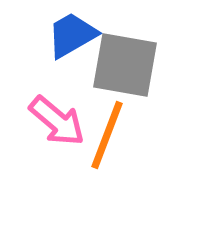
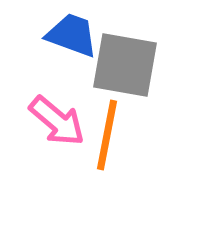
blue trapezoid: rotated 50 degrees clockwise
orange line: rotated 10 degrees counterclockwise
